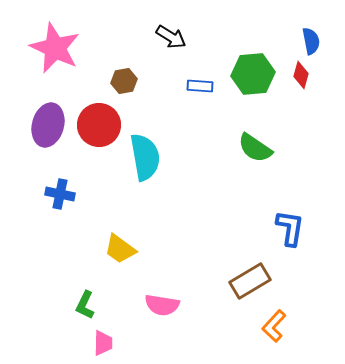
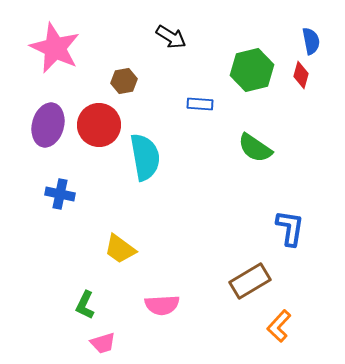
green hexagon: moved 1 px left, 4 px up; rotated 9 degrees counterclockwise
blue rectangle: moved 18 px down
pink semicircle: rotated 12 degrees counterclockwise
orange L-shape: moved 5 px right
pink trapezoid: rotated 72 degrees clockwise
